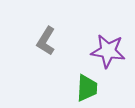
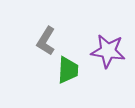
green trapezoid: moved 19 px left, 18 px up
